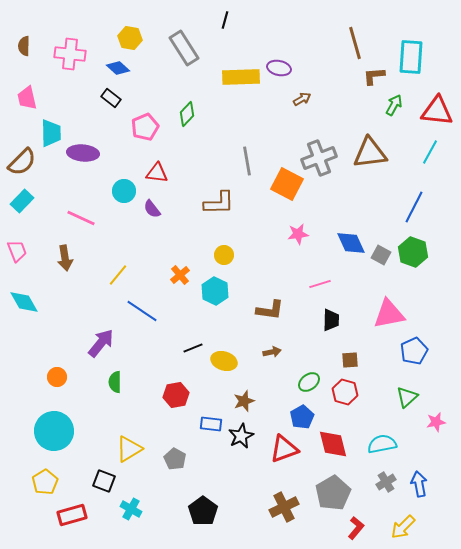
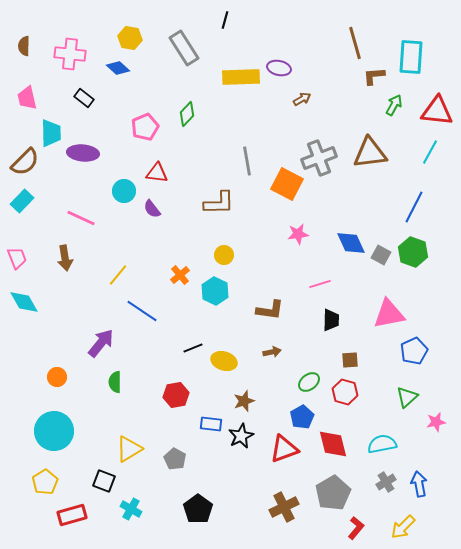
black rectangle at (111, 98): moved 27 px left
brown semicircle at (22, 162): moved 3 px right
pink trapezoid at (17, 251): moved 7 px down
black pentagon at (203, 511): moved 5 px left, 2 px up
